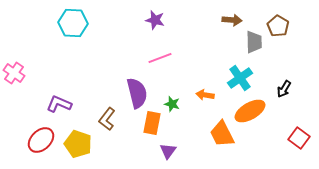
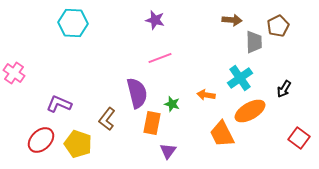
brown pentagon: rotated 15 degrees clockwise
orange arrow: moved 1 px right
